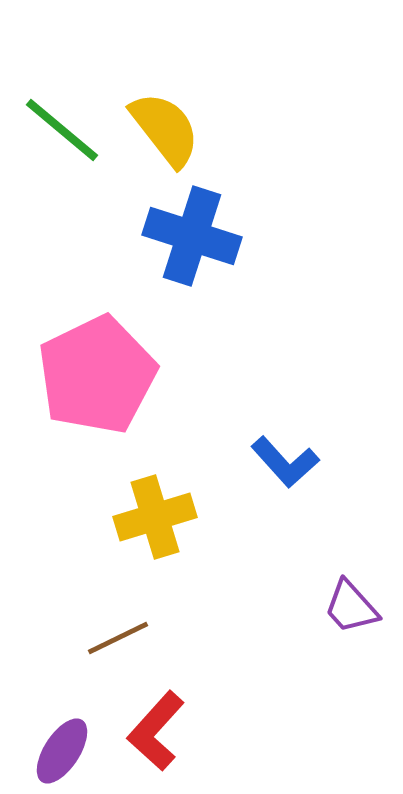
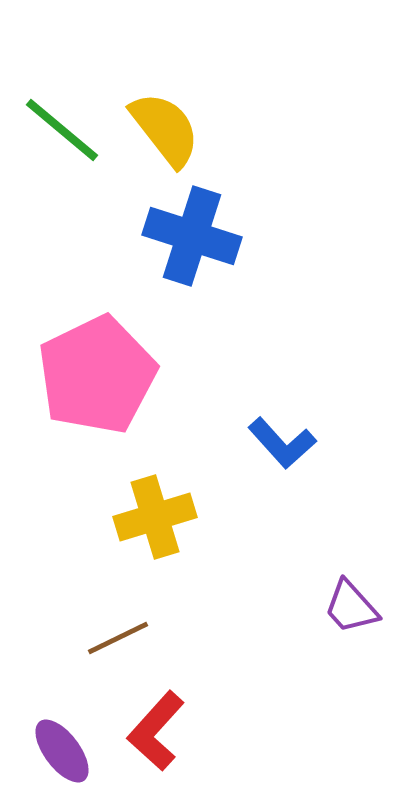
blue L-shape: moved 3 px left, 19 px up
purple ellipse: rotated 70 degrees counterclockwise
